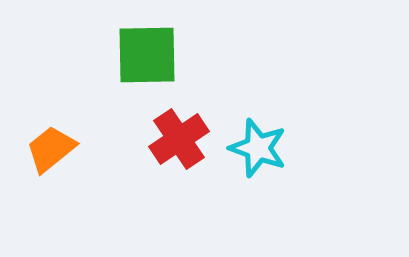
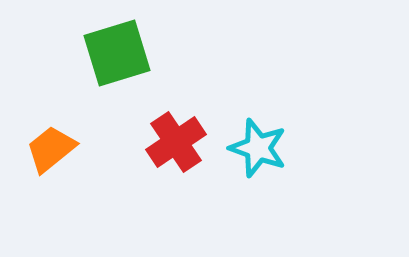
green square: moved 30 px left, 2 px up; rotated 16 degrees counterclockwise
red cross: moved 3 px left, 3 px down
